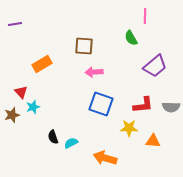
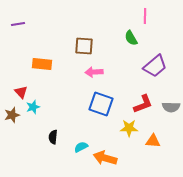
purple line: moved 3 px right
orange rectangle: rotated 36 degrees clockwise
red L-shape: moved 1 px up; rotated 15 degrees counterclockwise
black semicircle: rotated 24 degrees clockwise
cyan semicircle: moved 10 px right, 4 px down
